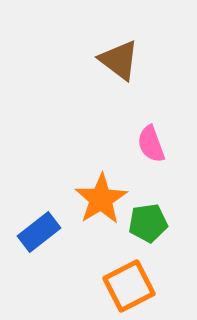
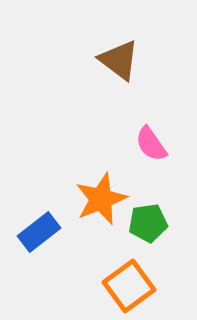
pink semicircle: rotated 15 degrees counterclockwise
orange star: rotated 10 degrees clockwise
orange square: rotated 9 degrees counterclockwise
